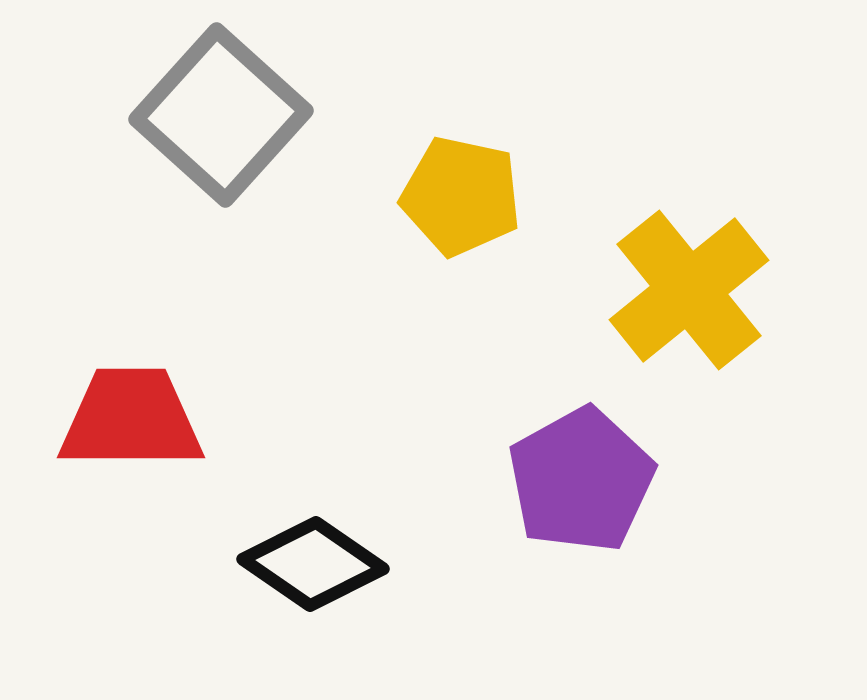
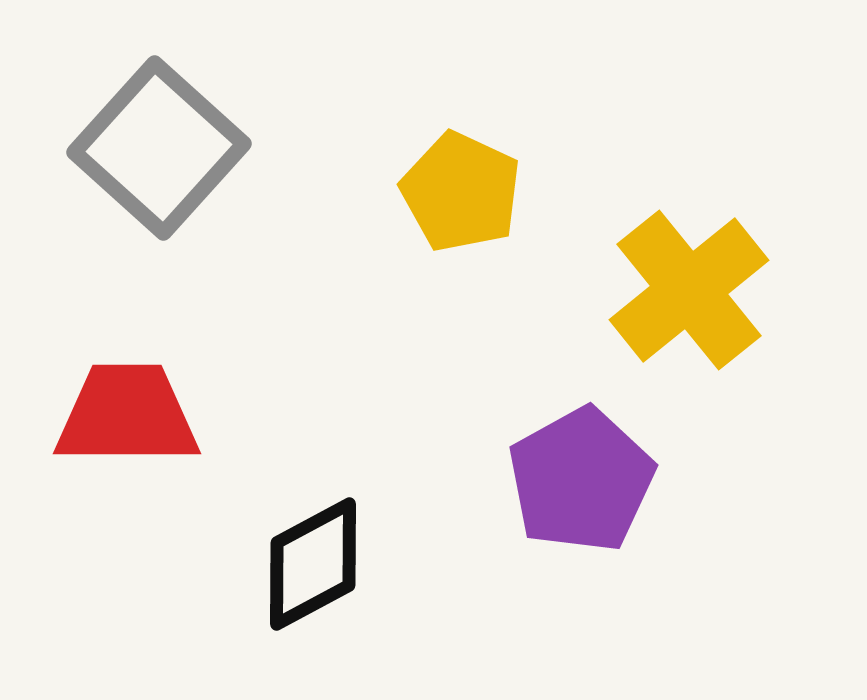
gray square: moved 62 px left, 33 px down
yellow pentagon: moved 4 px up; rotated 13 degrees clockwise
red trapezoid: moved 4 px left, 4 px up
black diamond: rotated 63 degrees counterclockwise
